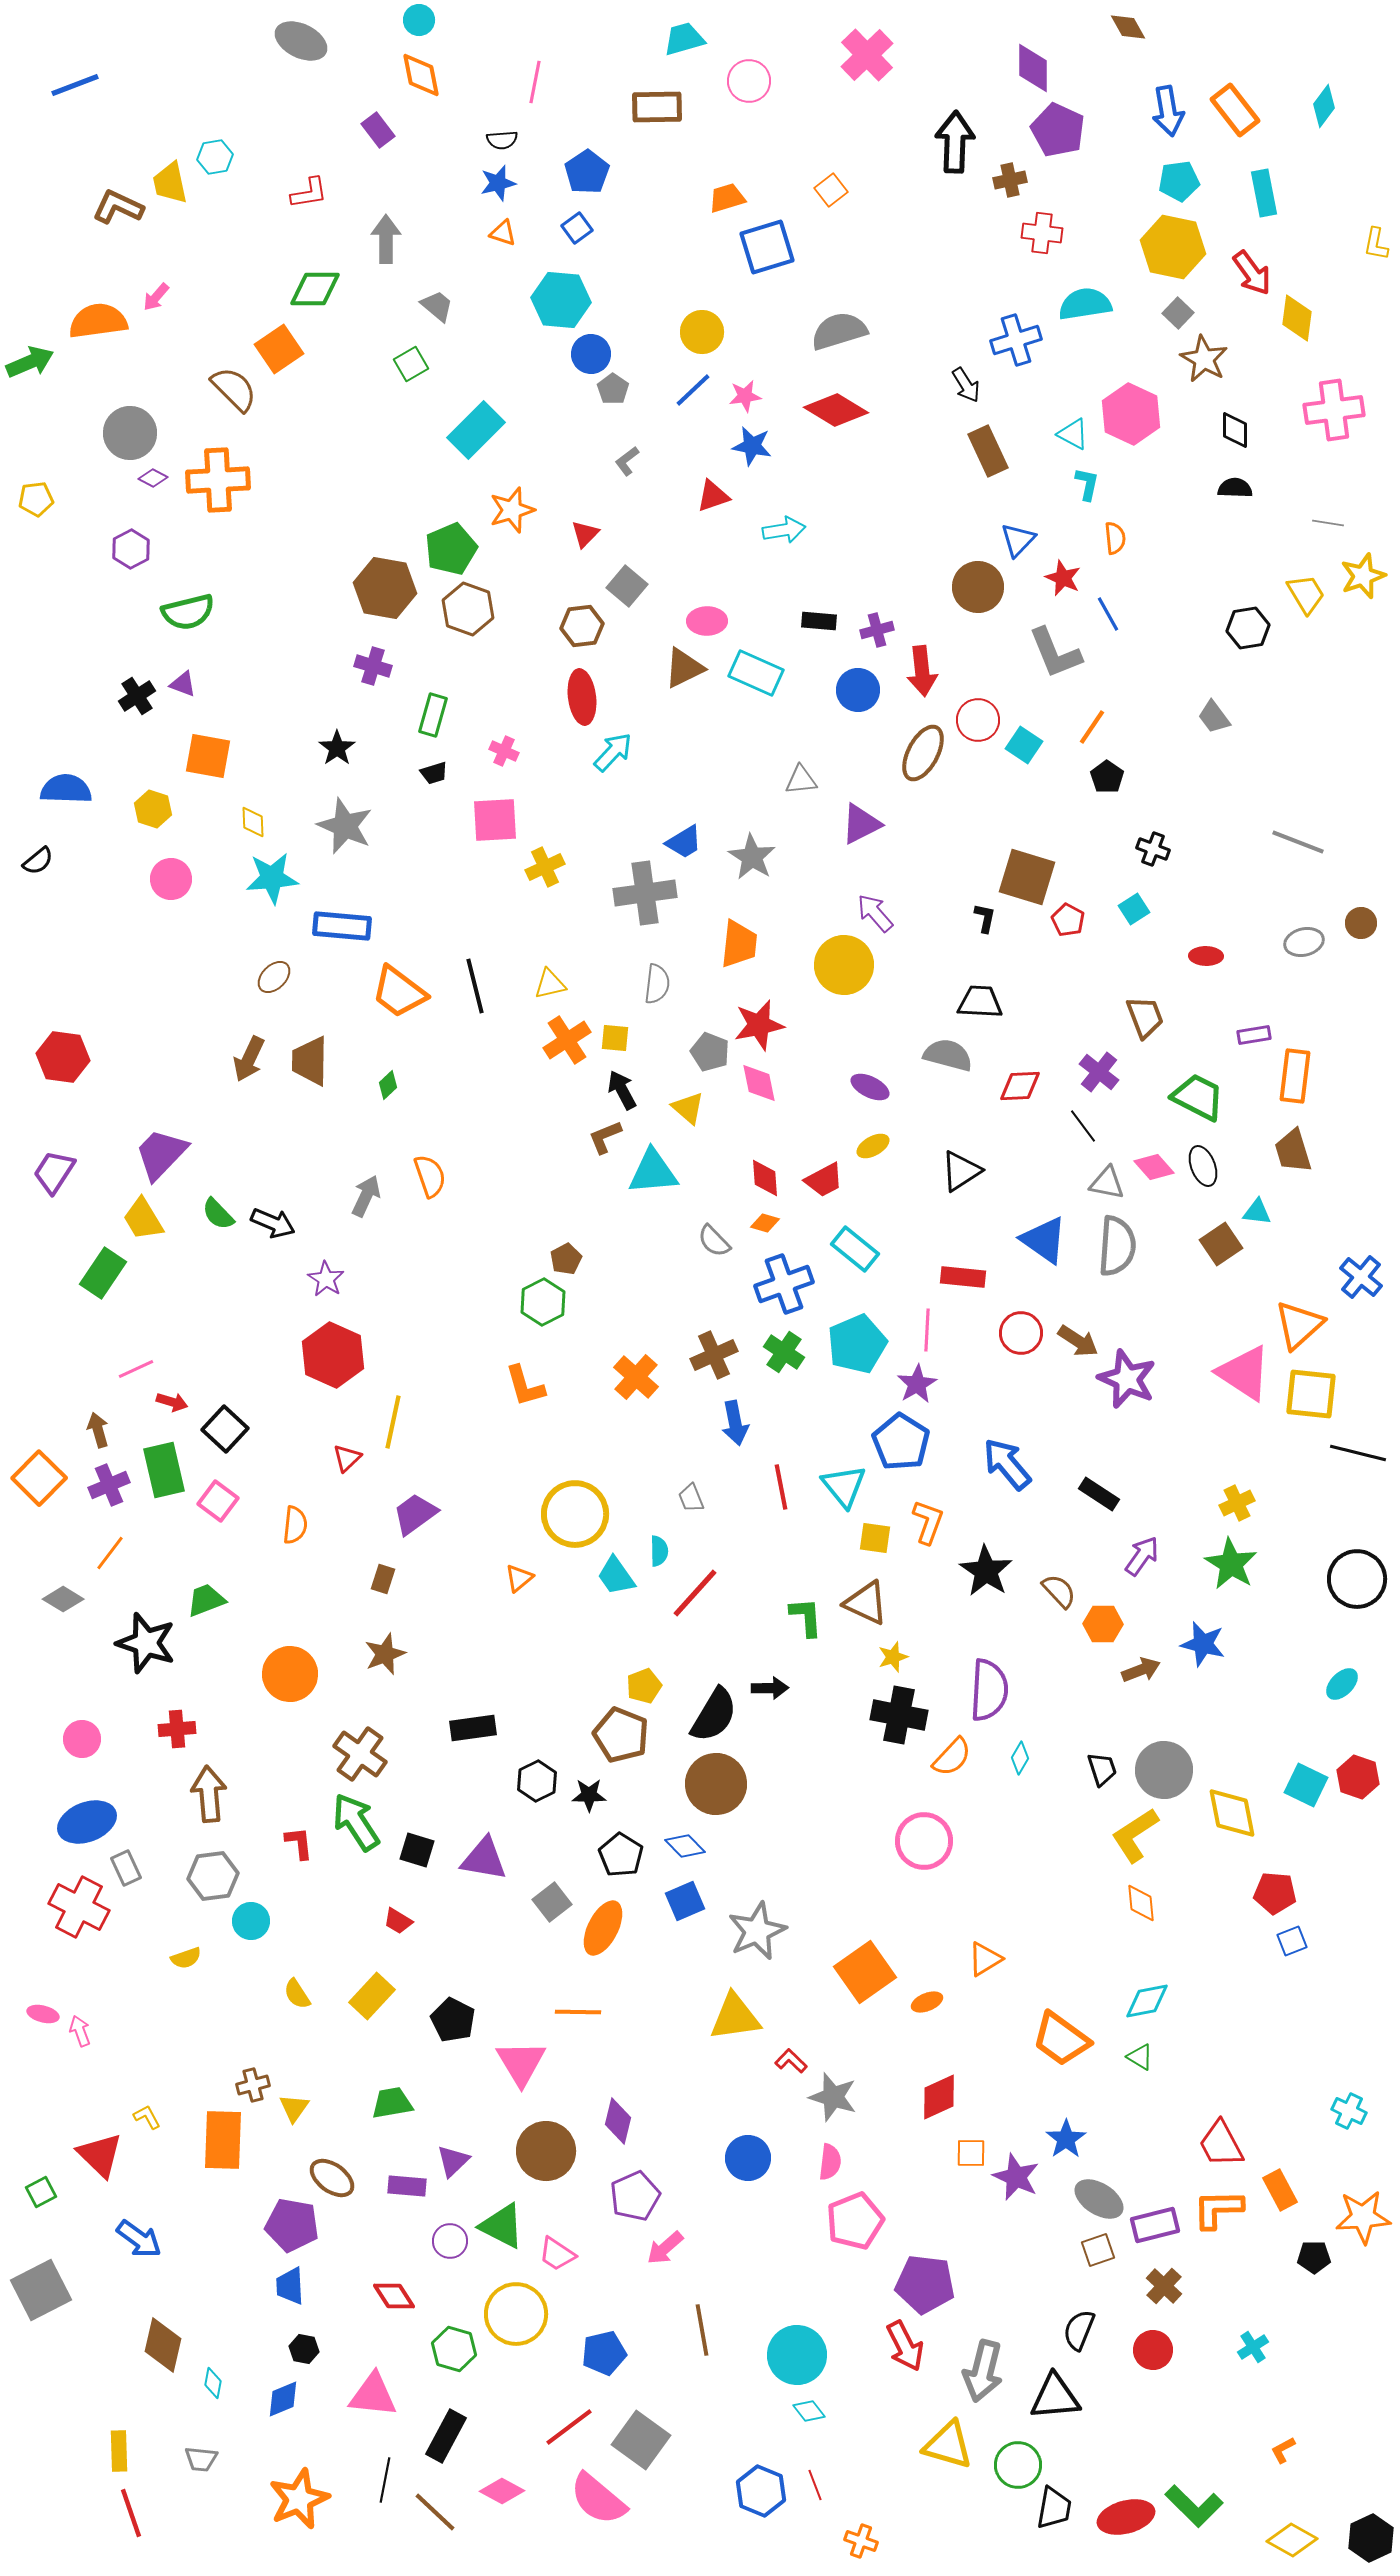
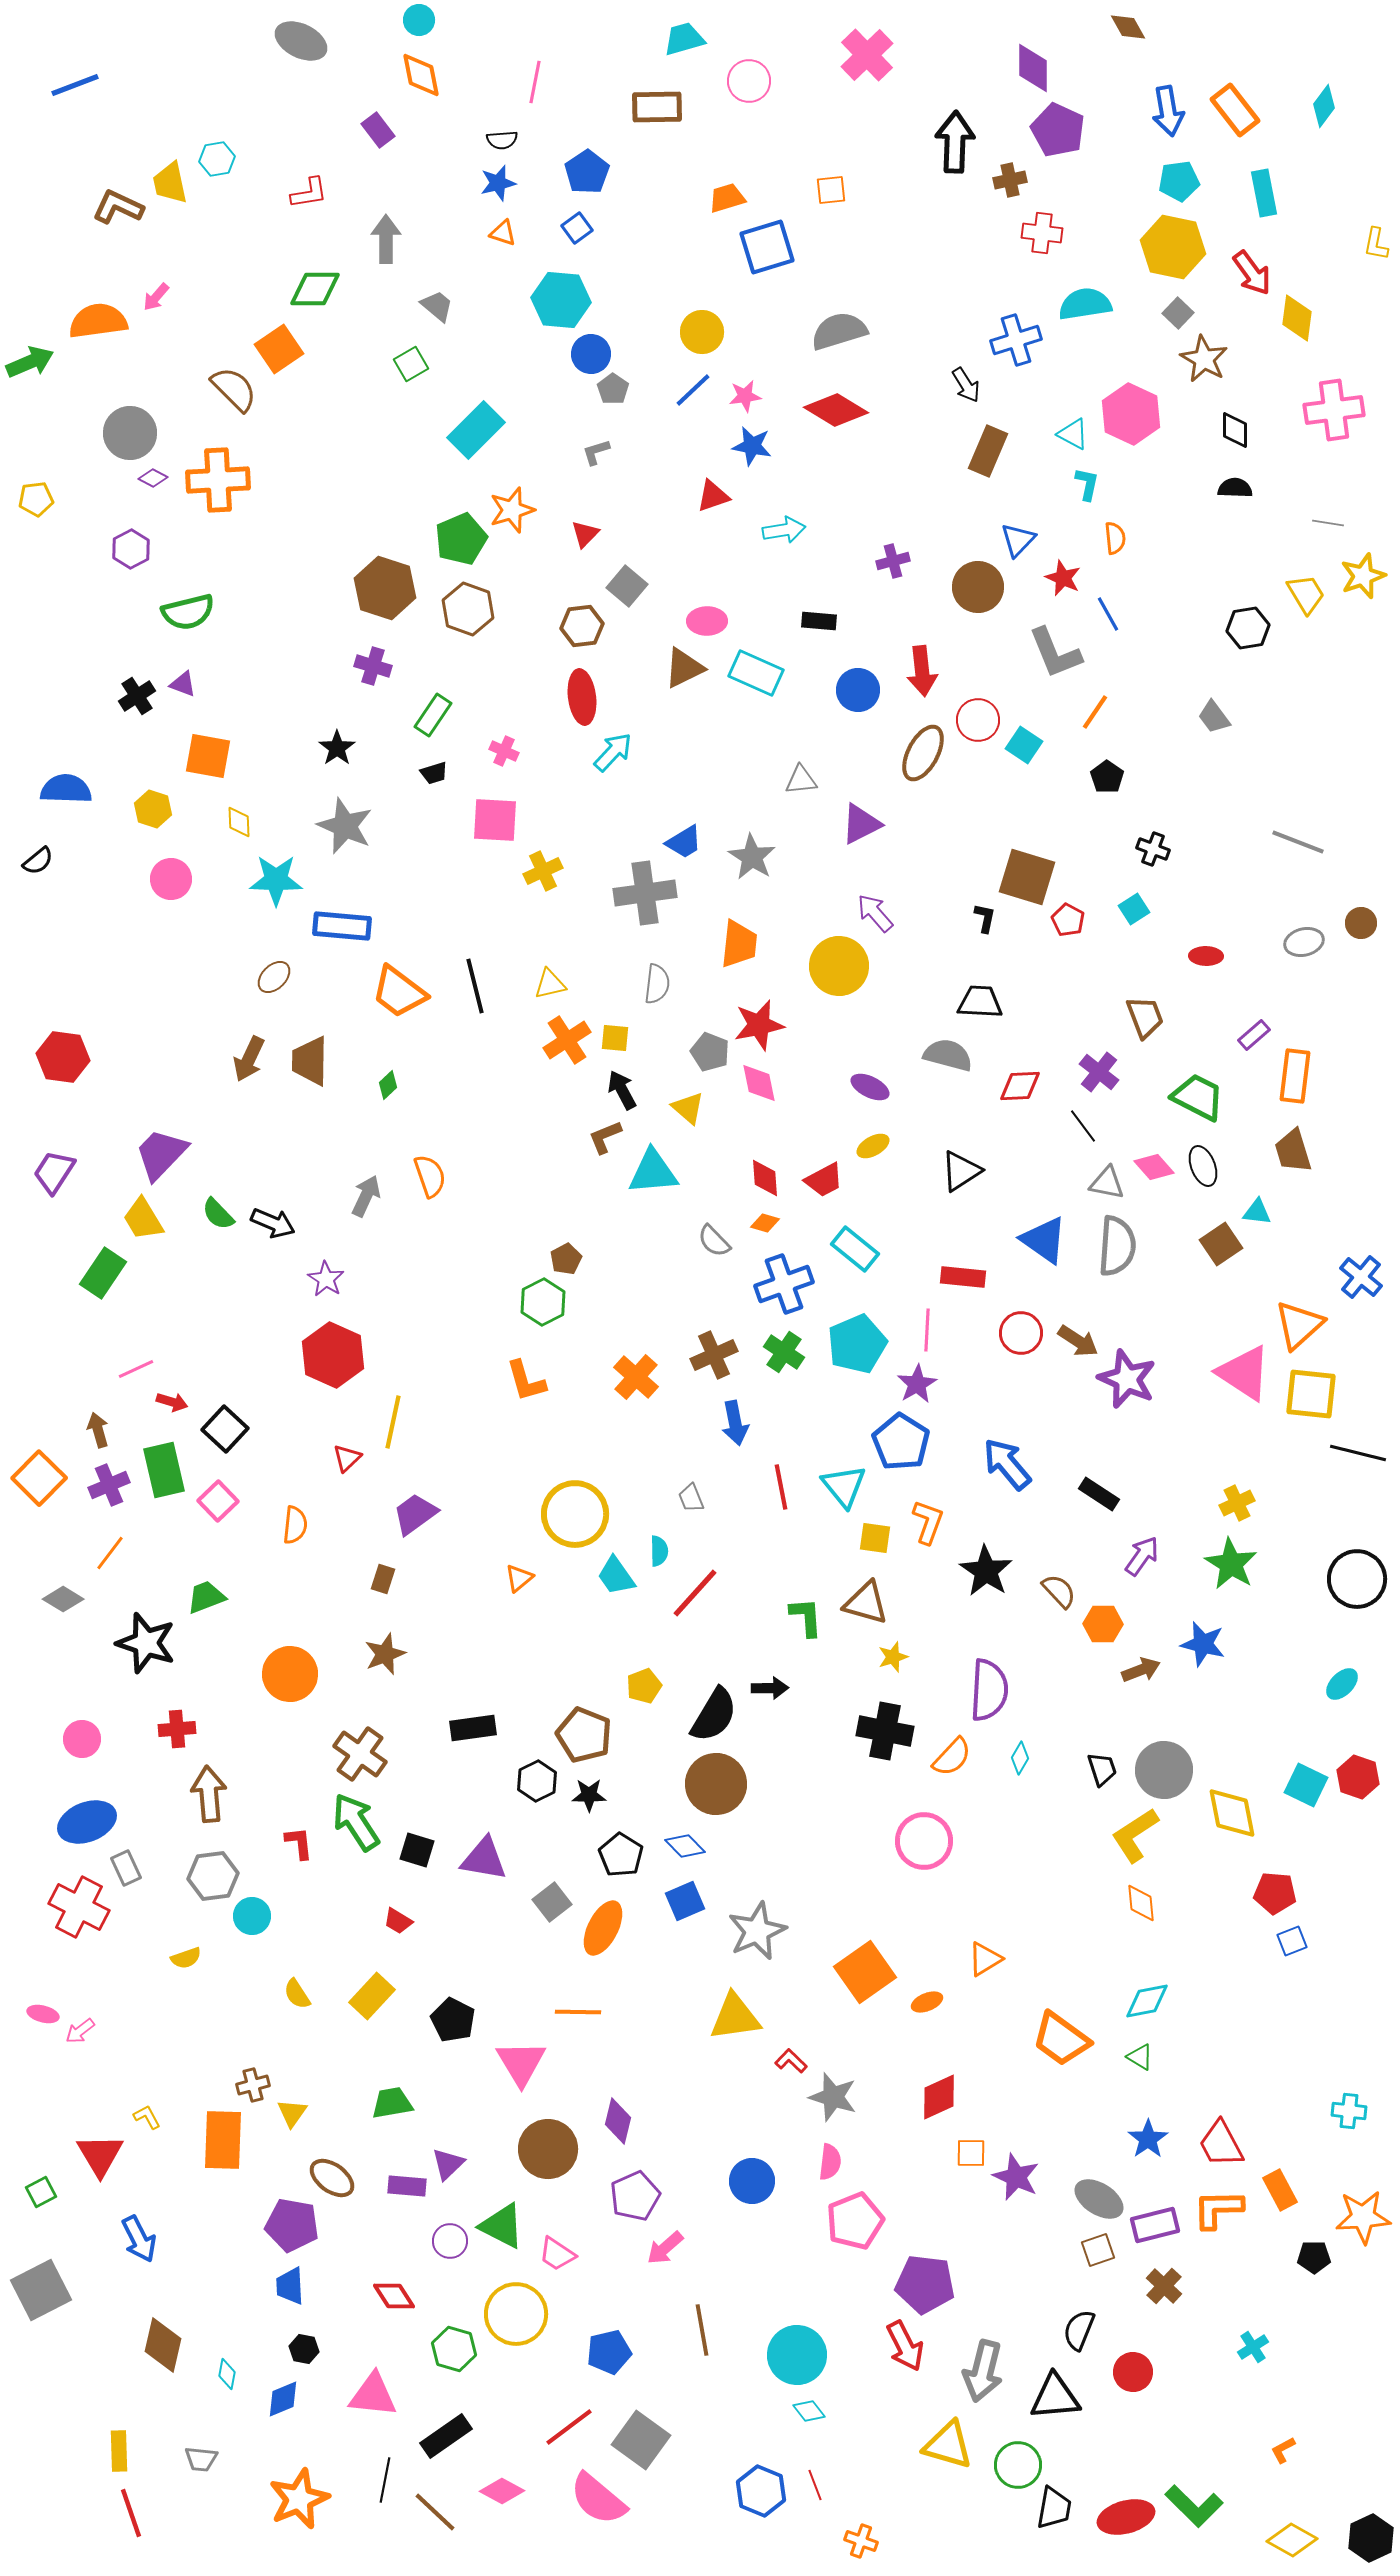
cyan hexagon at (215, 157): moved 2 px right, 2 px down
orange square at (831, 190): rotated 32 degrees clockwise
brown rectangle at (988, 451): rotated 48 degrees clockwise
gray L-shape at (627, 461): moved 31 px left, 9 px up; rotated 20 degrees clockwise
green pentagon at (451, 549): moved 10 px right, 10 px up
brown hexagon at (385, 588): rotated 8 degrees clockwise
purple cross at (877, 630): moved 16 px right, 69 px up
green rectangle at (433, 715): rotated 18 degrees clockwise
orange line at (1092, 727): moved 3 px right, 15 px up
pink square at (495, 820): rotated 6 degrees clockwise
yellow diamond at (253, 822): moved 14 px left
yellow cross at (545, 867): moved 2 px left, 4 px down
cyan star at (272, 878): moved 4 px right, 2 px down; rotated 6 degrees clockwise
yellow circle at (844, 965): moved 5 px left, 1 px down
purple rectangle at (1254, 1035): rotated 32 degrees counterclockwise
orange L-shape at (525, 1386): moved 1 px right, 5 px up
pink square at (218, 1501): rotated 9 degrees clockwise
green trapezoid at (206, 1600): moved 3 px up
brown triangle at (866, 1603): rotated 9 degrees counterclockwise
black cross at (899, 1715): moved 14 px left, 16 px down
brown pentagon at (621, 1735): moved 37 px left
cyan circle at (251, 1921): moved 1 px right, 5 px up
pink arrow at (80, 2031): rotated 108 degrees counterclockwise
yellow triangle at (294, 2108): moved 2 px left, 5 px down
cyan cross at (1349, 2111): rotated 20 degrees counterclockwise
blue star at (1066, 2139): moved 82 px right
brown circle at (546, 2151): moved 2 px right, 2 px up
red triangle at (100, 2155): rotated 15 degrees clockwise
blue circle at (748, 2158): moved 4 px right, 23 px down
purple triangle at (453, 2161): moved 5 px left, 3 px down
blue arrow at (139, 2239): rotated 27 degrees clockwise
red circle at (1153, 2350): moved 20 px left, 22 px down
blue pentagon at (604, 2353): moved 5 px right, 1 px up
cyan diamond at (213, 2383): moved 14 px right, 9 px up
black rectangle at (446, 2436): rotated 27 degrees clockwise
